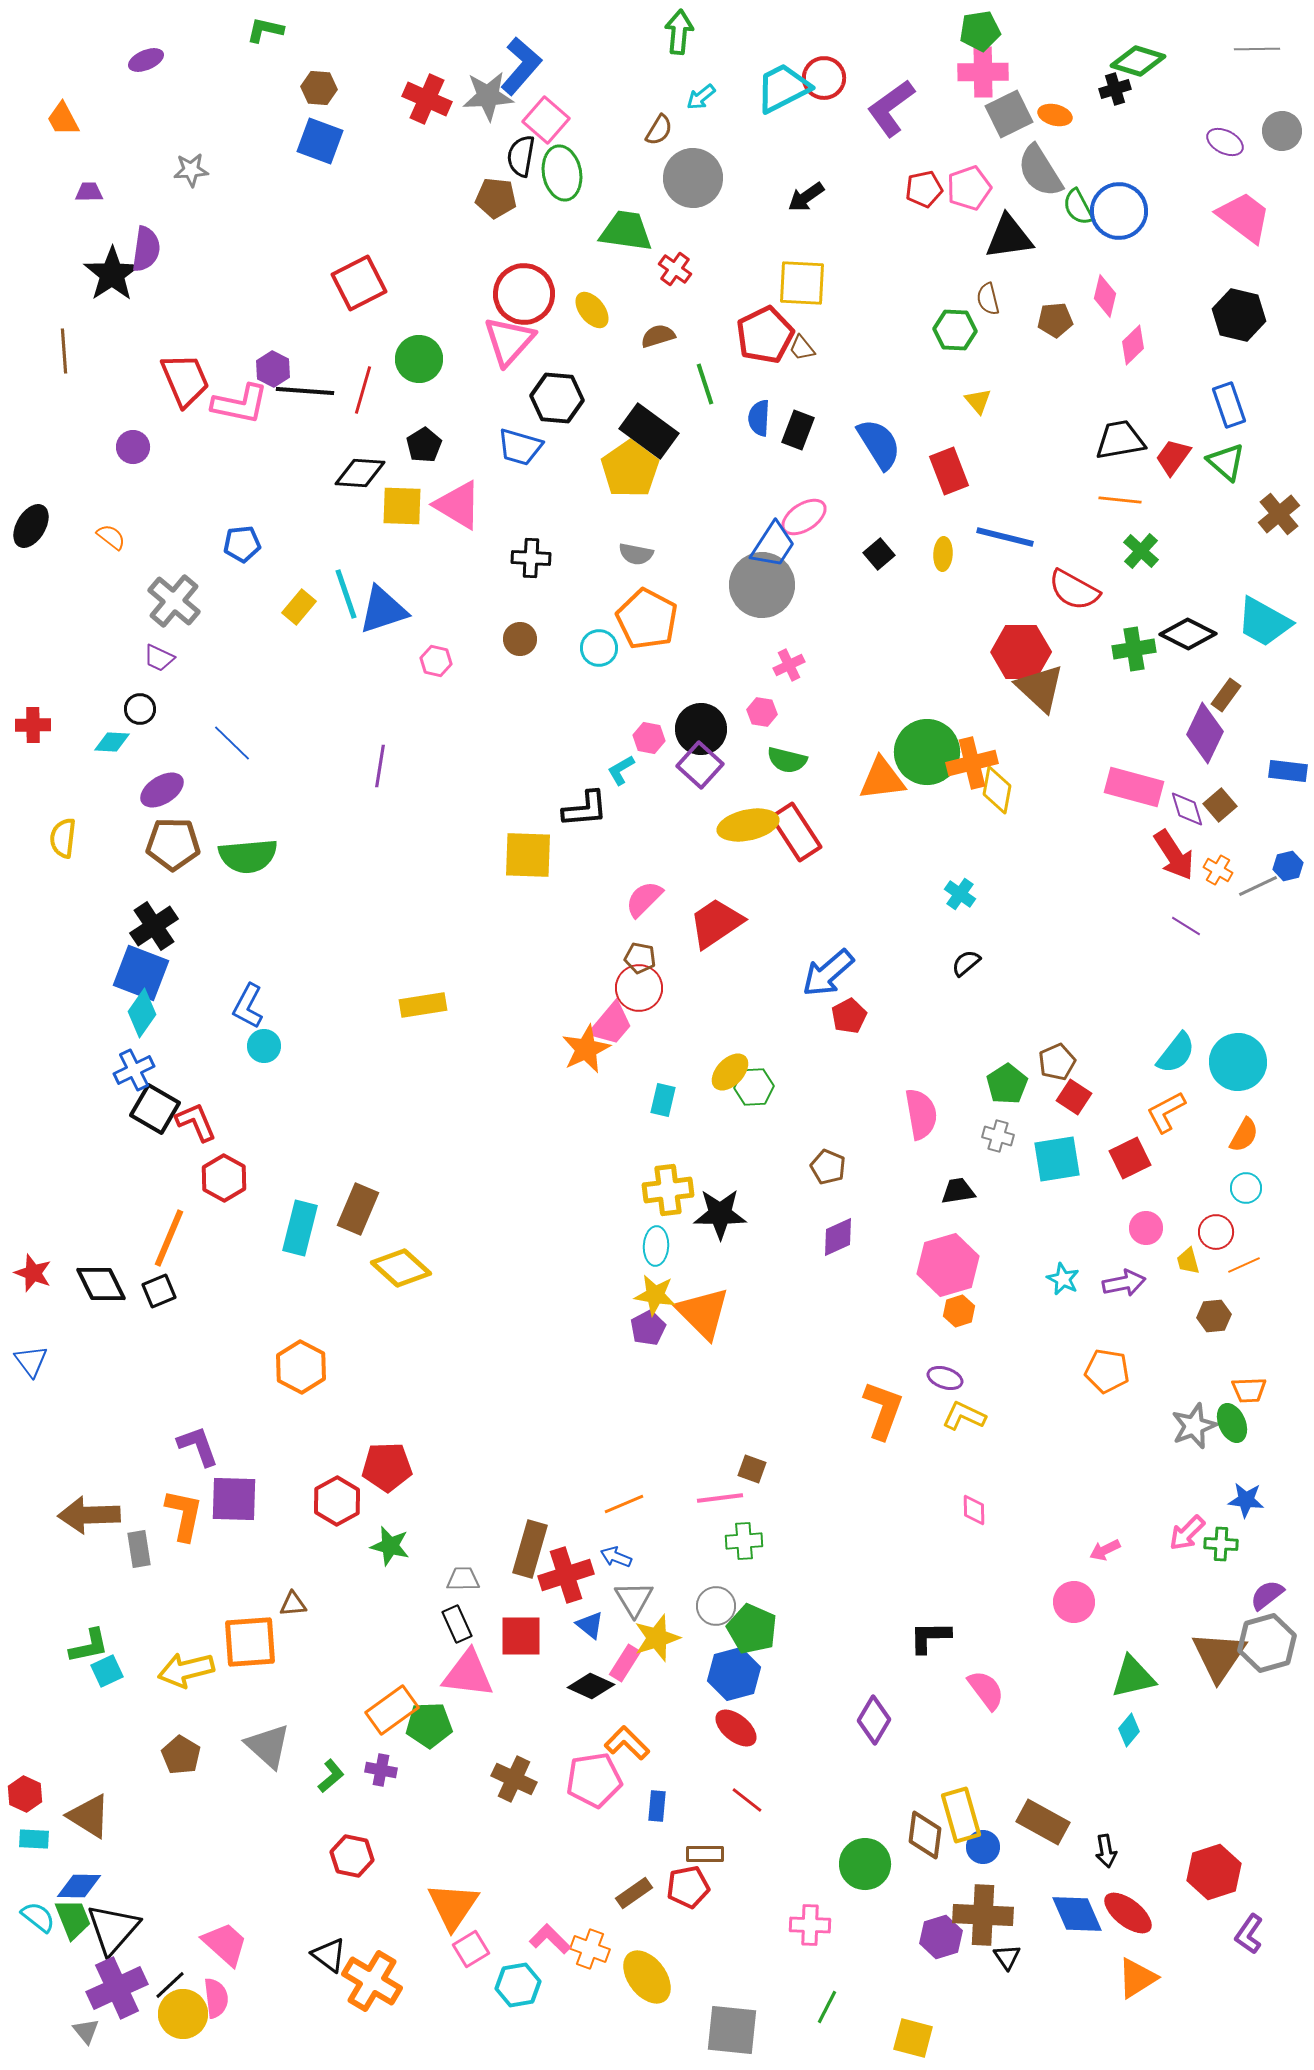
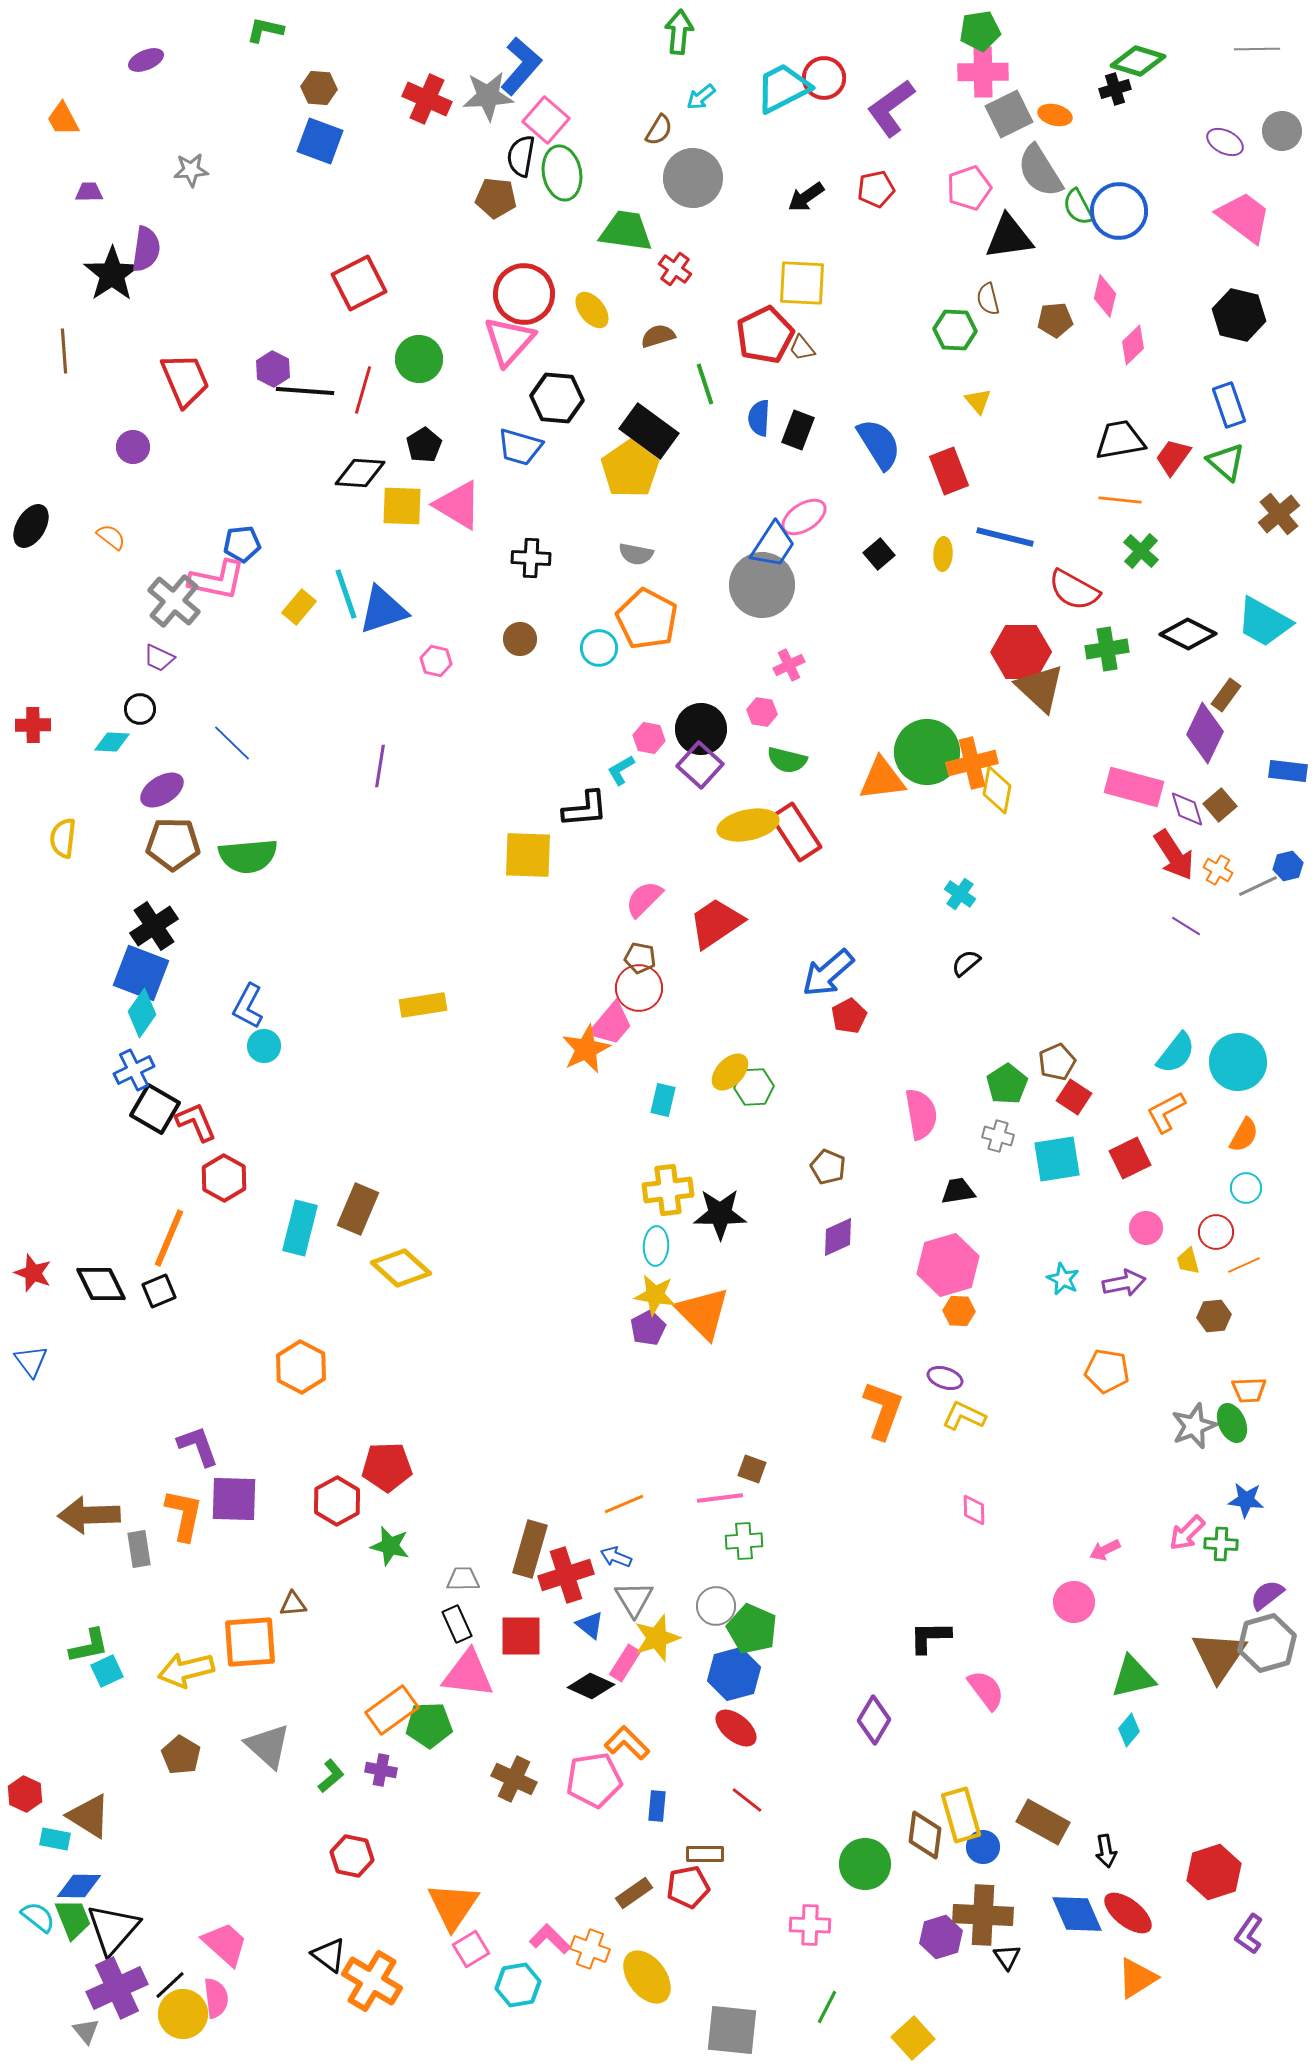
red pentagon at (924, 189): moved 48 px left
pink L-shape at (240, 404): moved 23 px left, 176 px down
green cross at (1134, 649): moved 27 px left
orange hexagon at (959, 1311): rotated 20 degrees clockwise
cyan rectangle at (34, 1839): moved 21 px right; rotated 8 degrees clockwise
yellow square at (913, 2038): rotated 33 degrees clockwise
